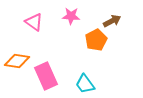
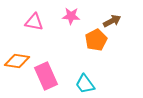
pink triangle: rotated 24 degrees counterclockwise
